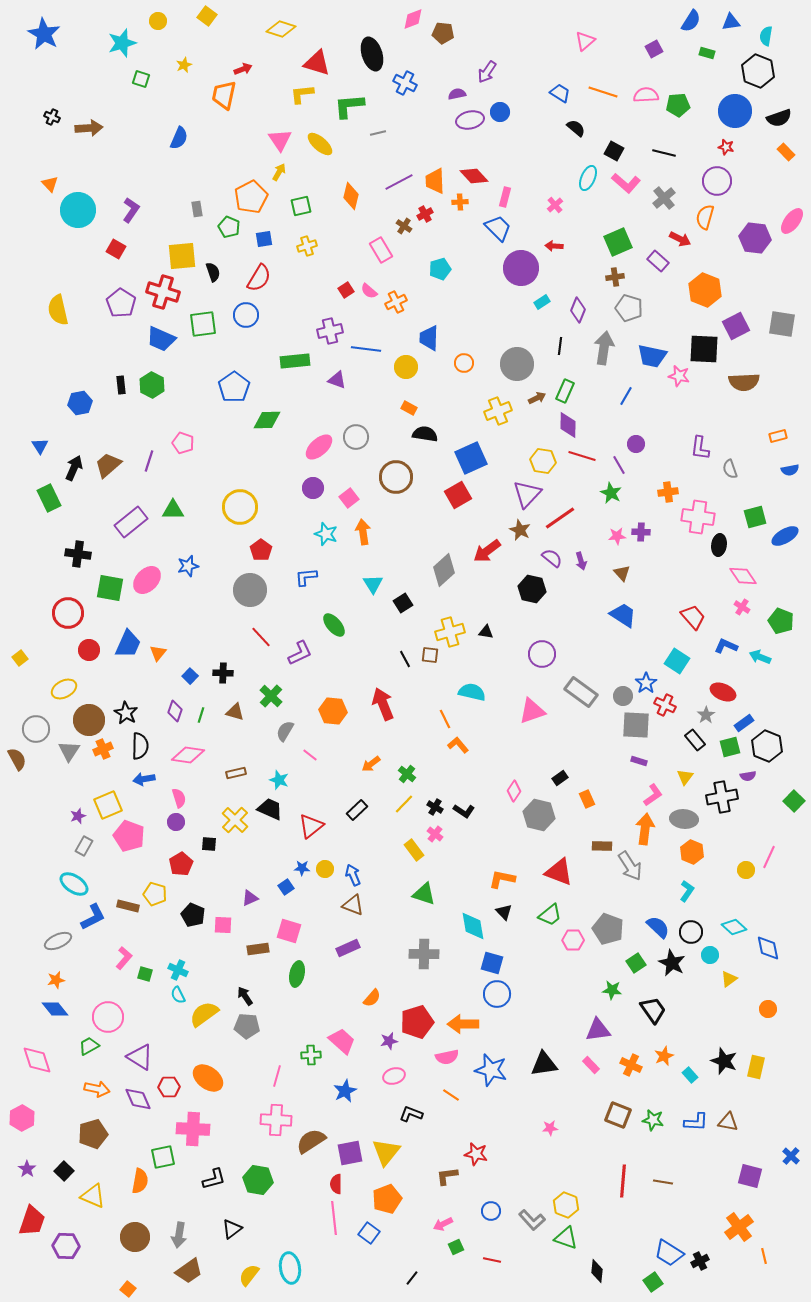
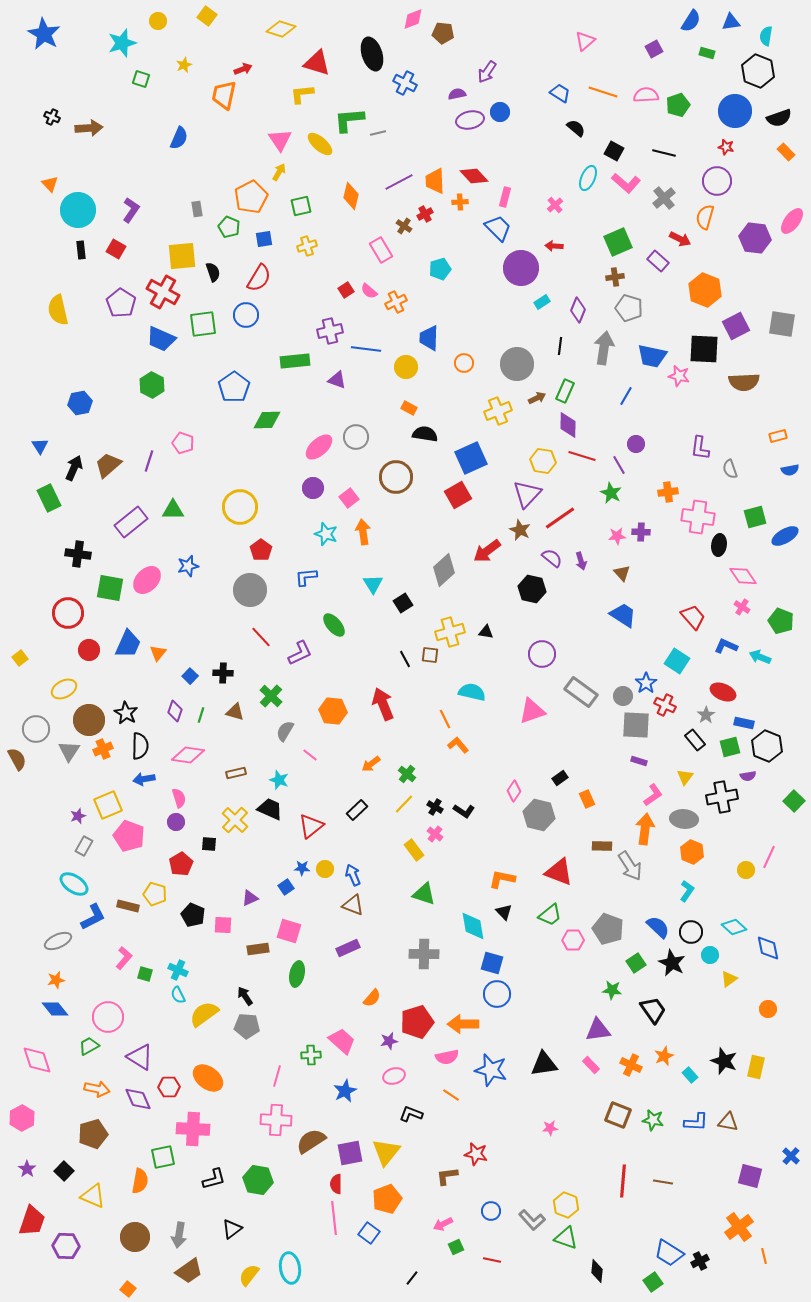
green pentagon at (678, 105): rotated 15 degrees counterclockwise
green L-shape at (349, 106): moved 14 px down
red cross at (163, 292): rotated 12 degrees clockwise
black rectangle at (121, 385): moved 40 px left, 135 px up
blue rectangle at (744, 723): rotated 48 degrees clockwise
